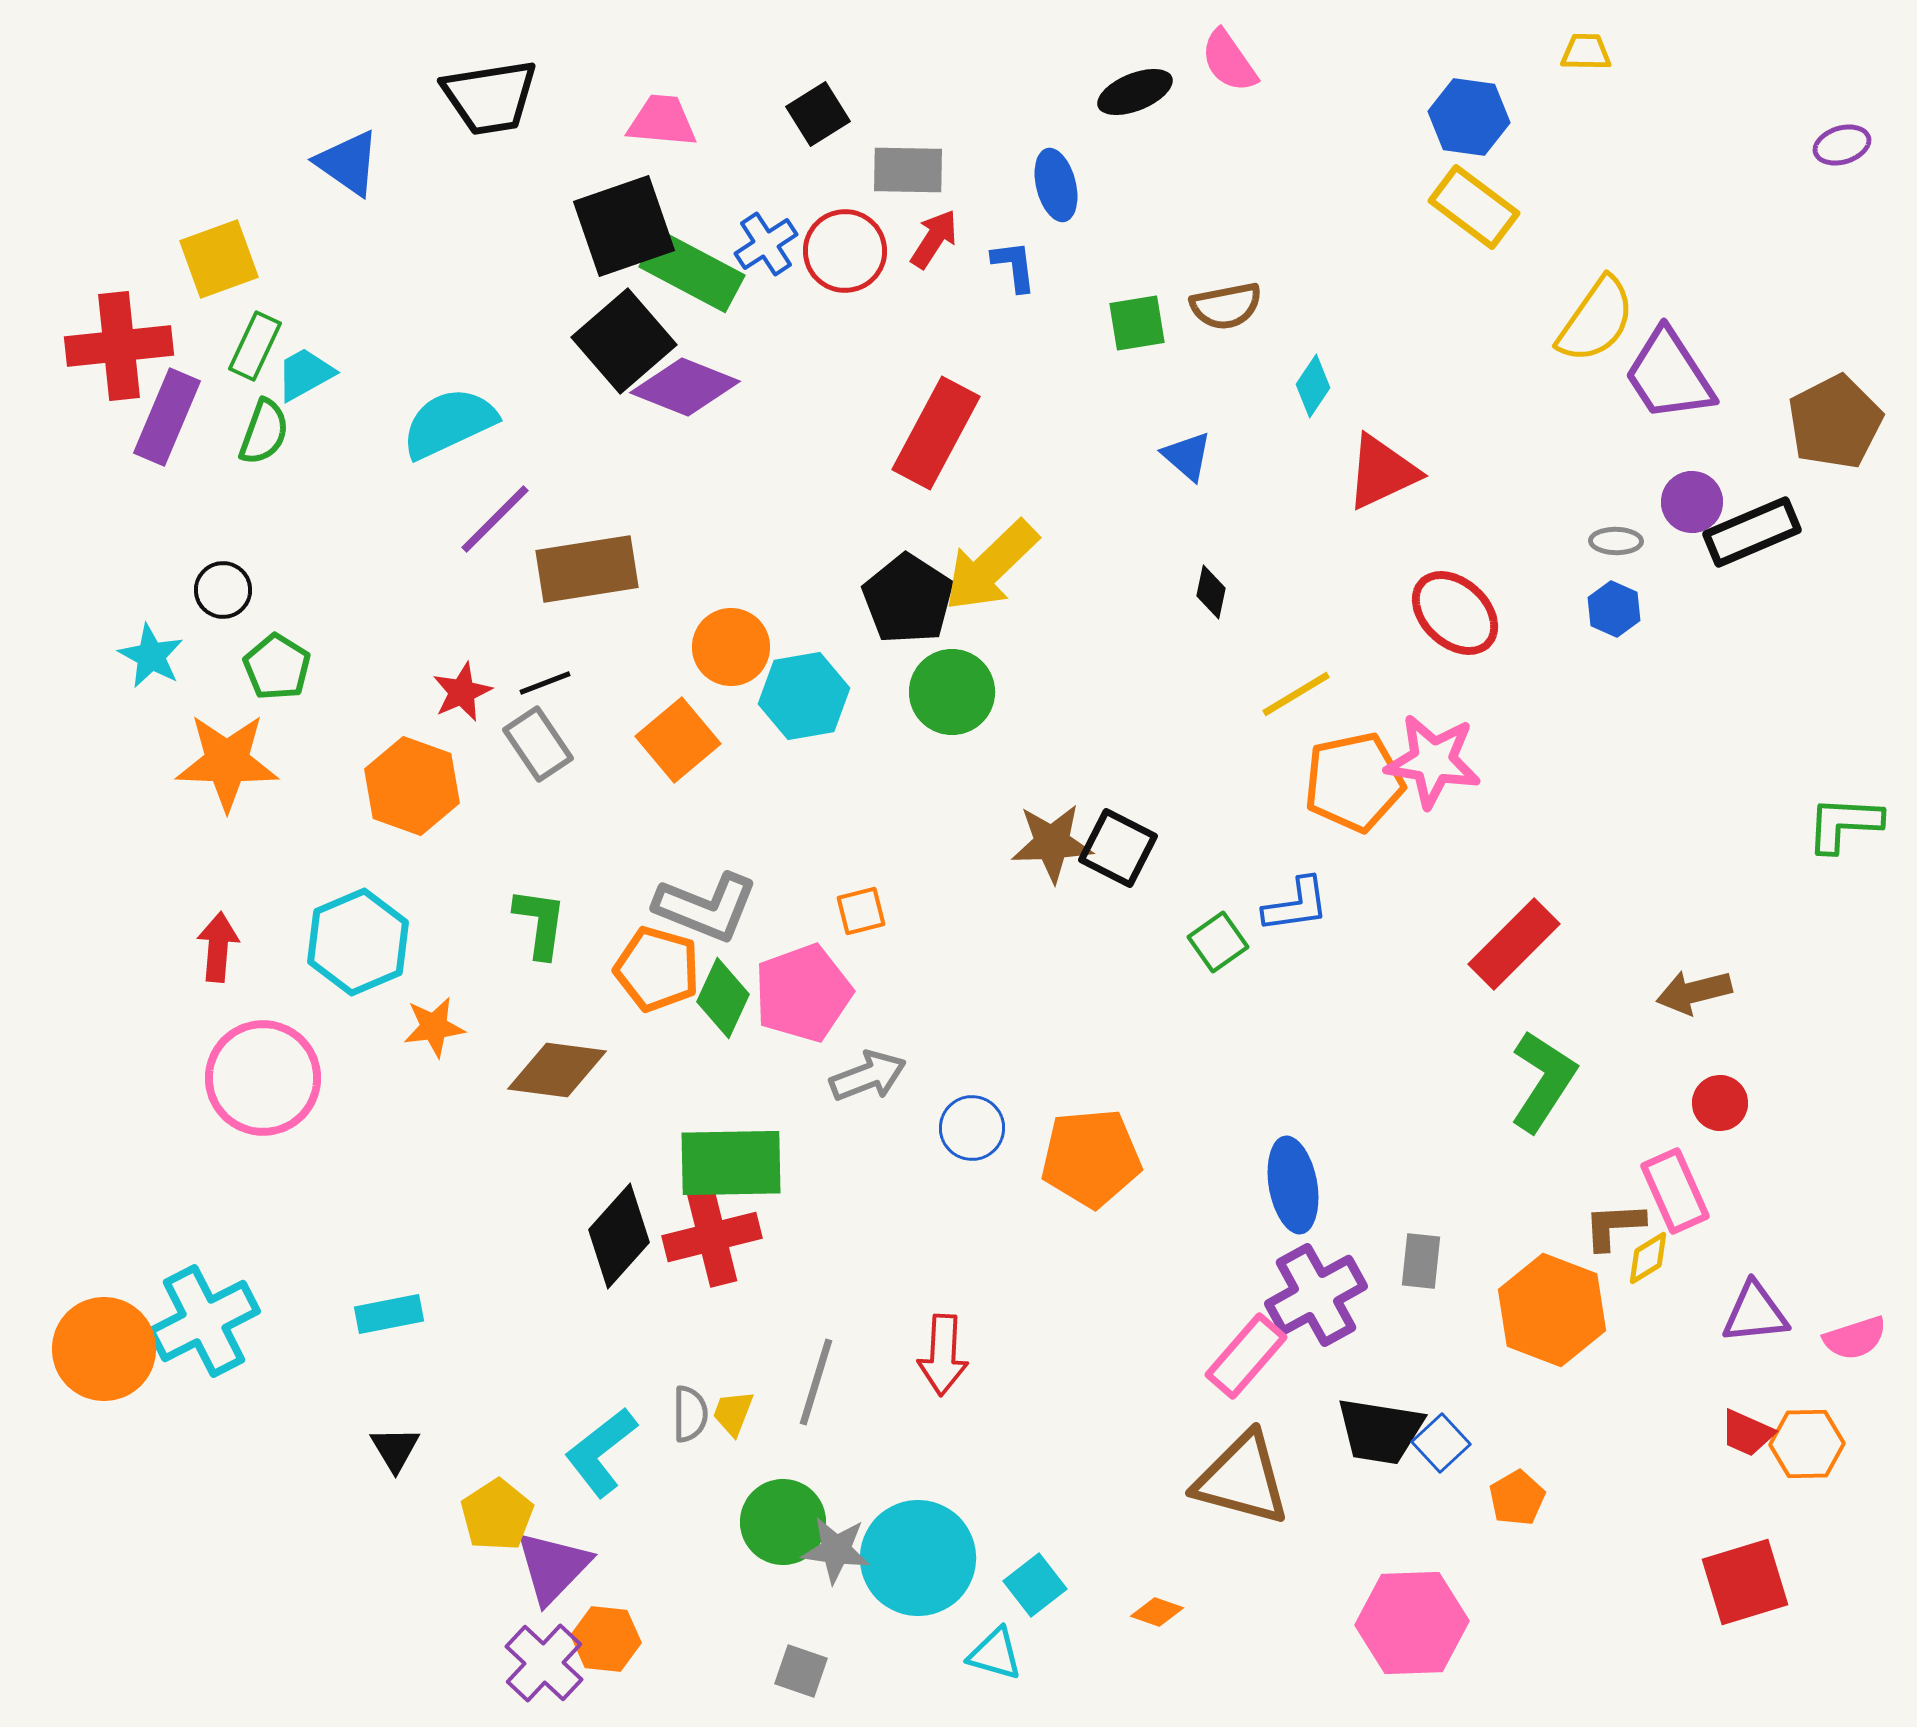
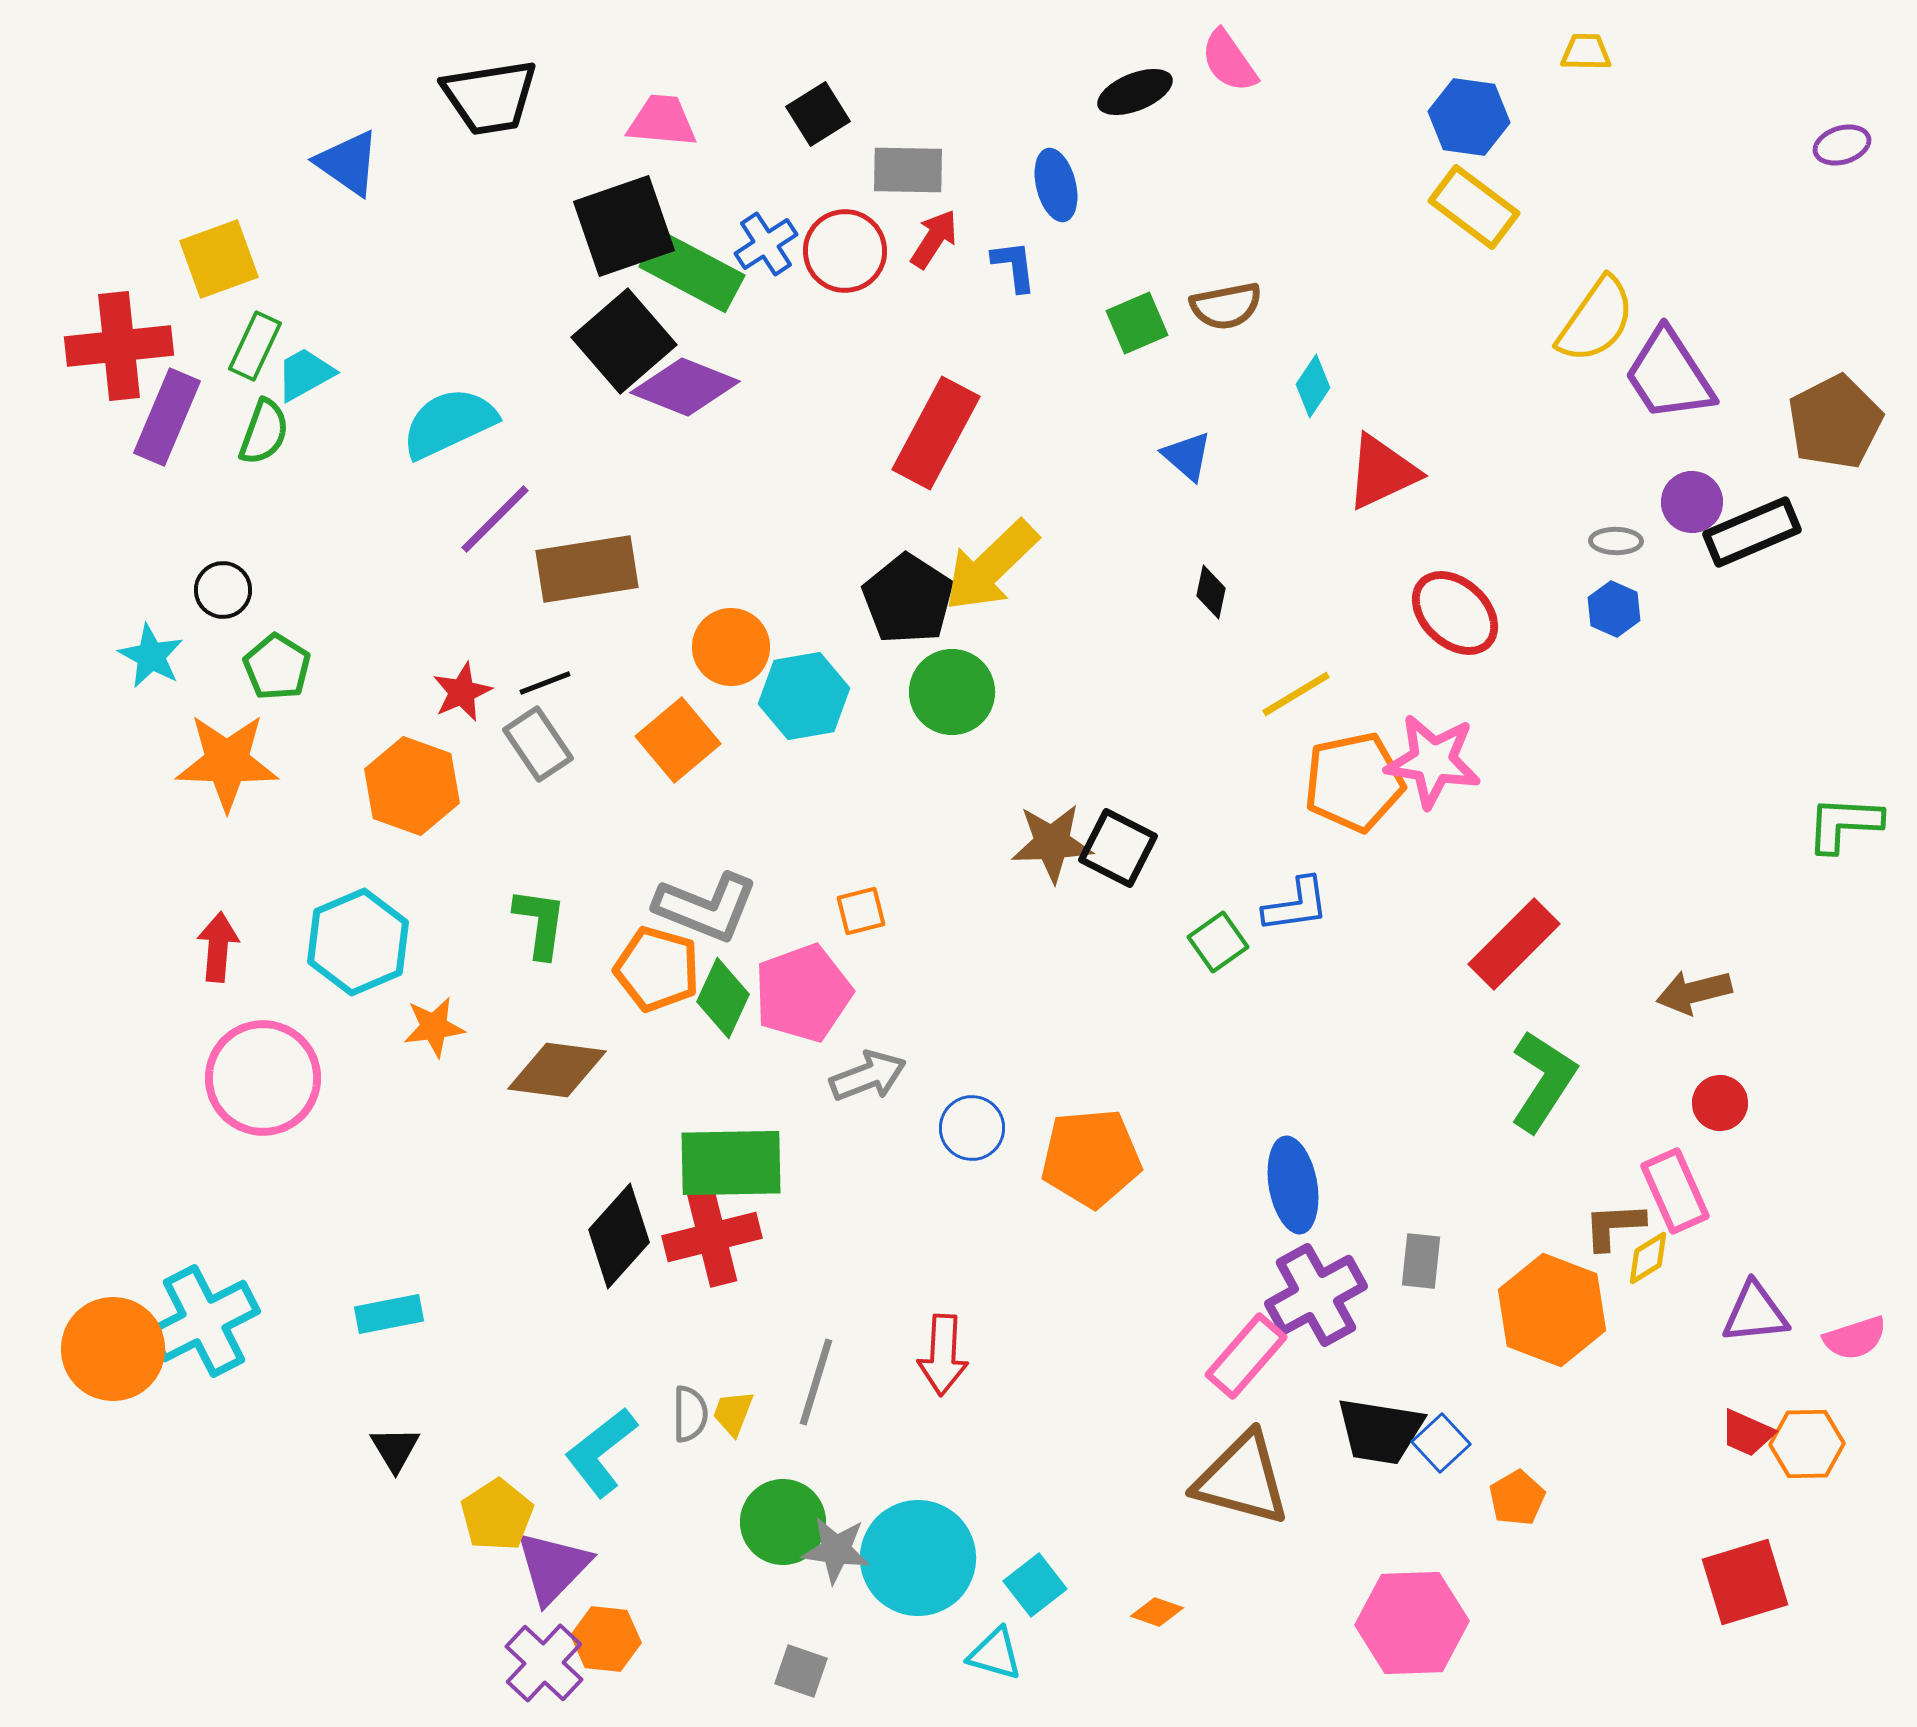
green square at (1137, 323): rotated 14 degrees counterclockwise
orange circle at (104, 1349): moved 9 px right
